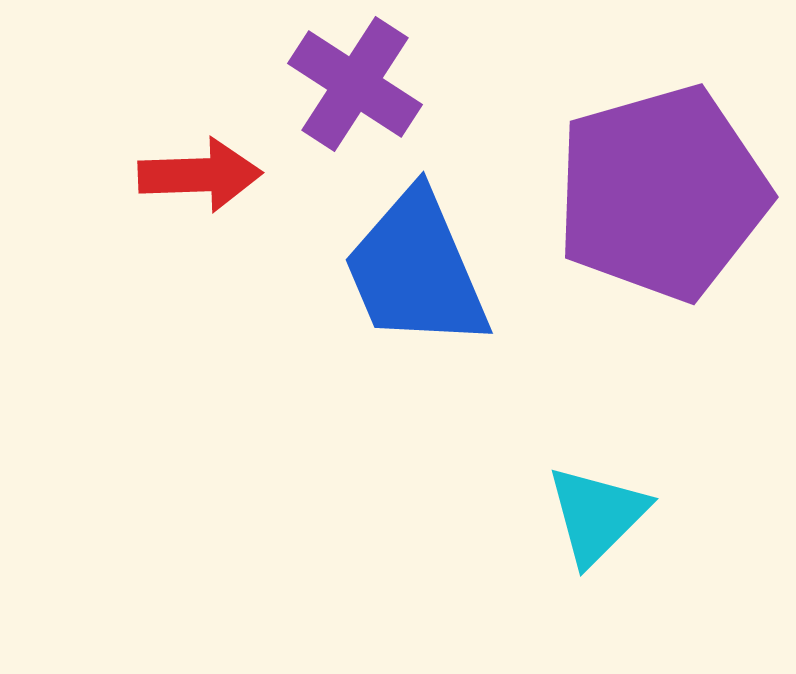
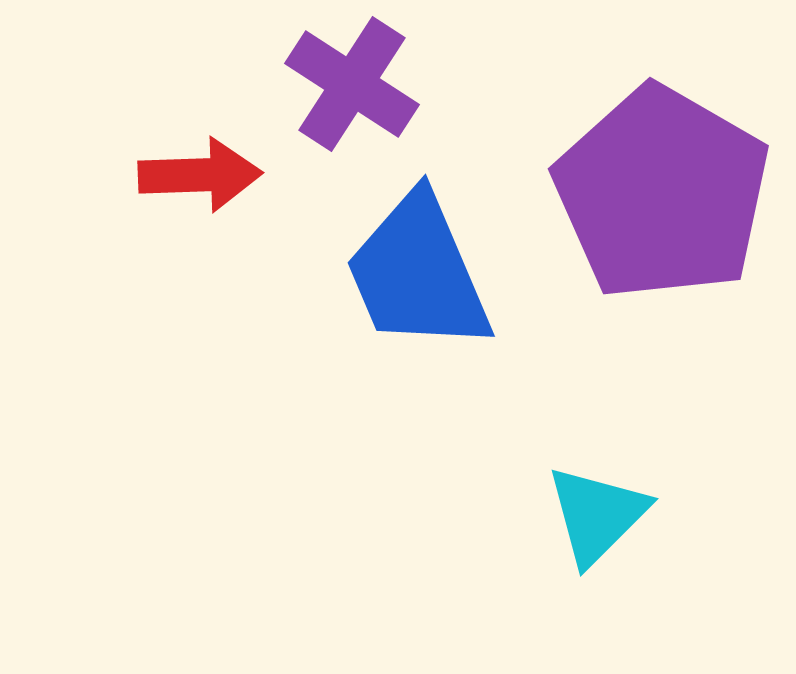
purple cross: moved 3 px left
purple pentagon: rotated 26 degrees counterclockwise
blue trapezoid: moved 2 px right, 3 px down
